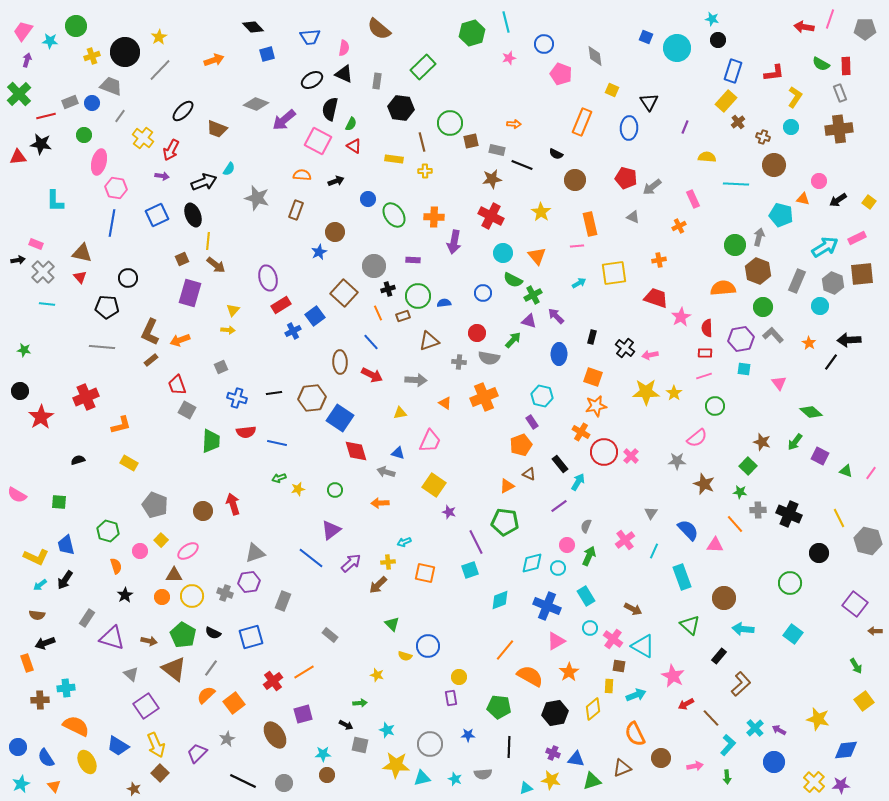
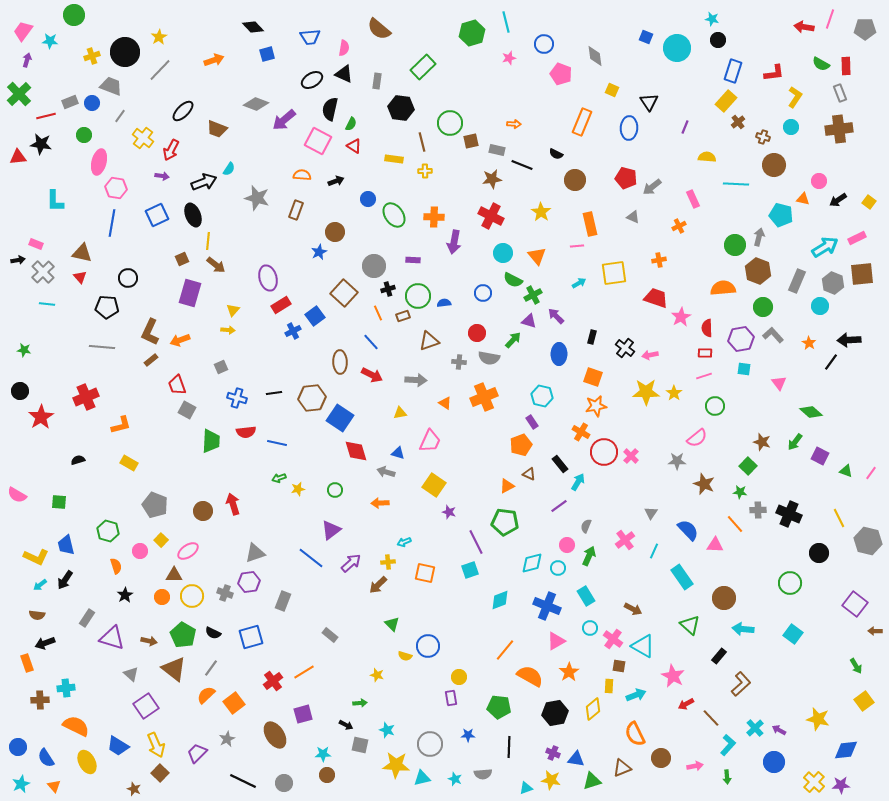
green circle at (76, 26): moved 2 px left, 11 px up
cyan rectangle at (682, 577): rotated 15 degrees counterclockwise
